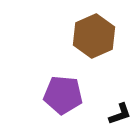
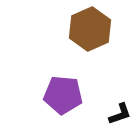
brown hexagon: moved 4 px left, 7 px up
